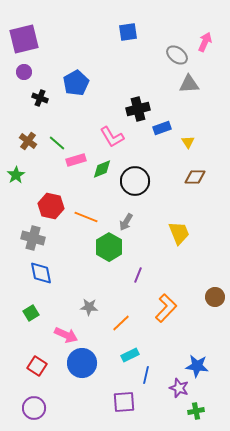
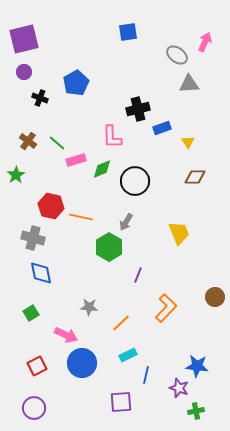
pink L-shape at (112, 137): rotated 30 degrees clockwise
orange line at (86, 217): moved 5 px left; rotated 10 degrees counterclockwise
cyan rectangle at (130, 355): moved 2 px left
red square at (37, 366): rotated 30 degrees clockwise
purple square at (124, 402): moved 3 px left
